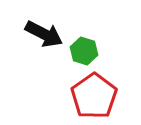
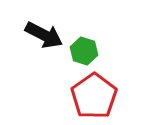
black arrow: moved 1 px down
